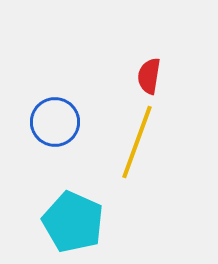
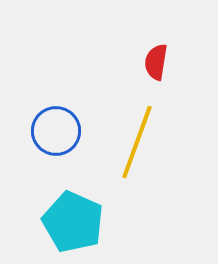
red semicircle: moved 7 px right, 14 px up
blue circle: moved 1 px right, 9 px down
